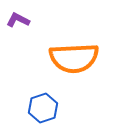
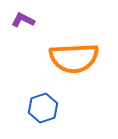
purple L-shape: moved 5 px right
